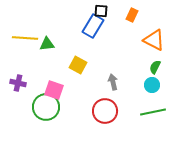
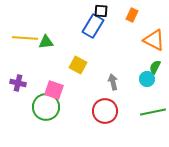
green triangle: moved 1 px left, 2 px up
cyan circle: moved 5 px left, 6 px up
